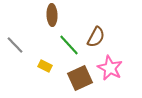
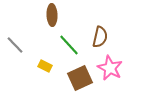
brown semicircle: moved 4 px right; rotated 15 degrees counterclockwise
